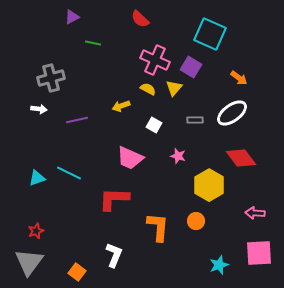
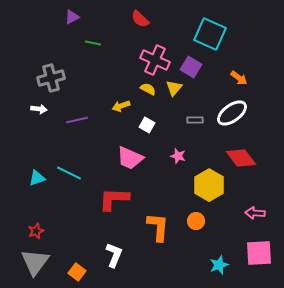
white square: moved 7 px left
gray triangle: moved 6 px right
